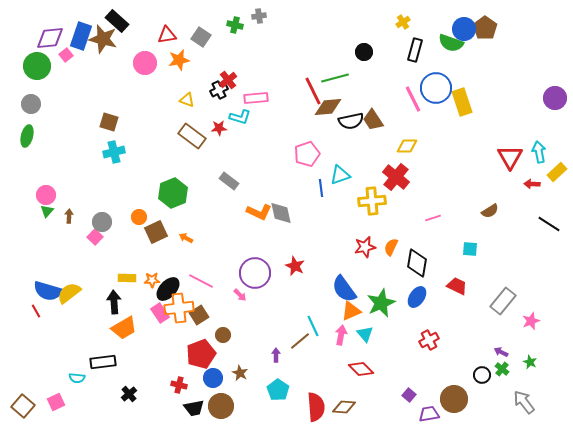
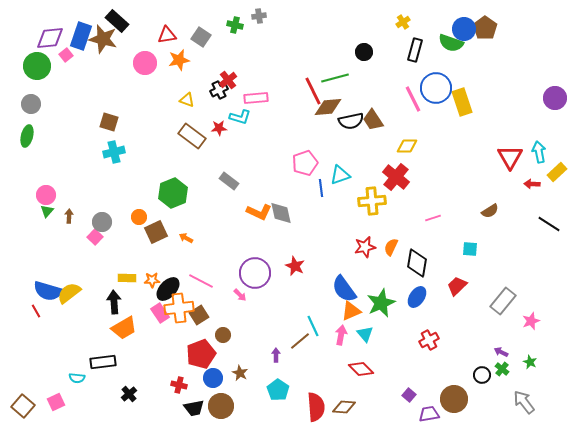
pink pentagon at (307, 154): moved 2 px left, 9 px down
red trapezoid at (457, 286): rotated 70 degrees counterclockwise
